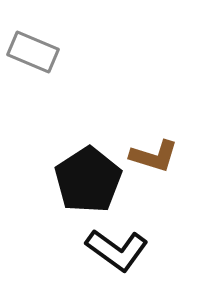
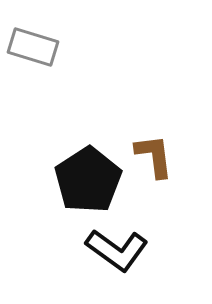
gray rectangle: moved 5 px up; rotated 6 degrees counterclockwise
brown L-shape: rotated 114 degrees counterclockwise
